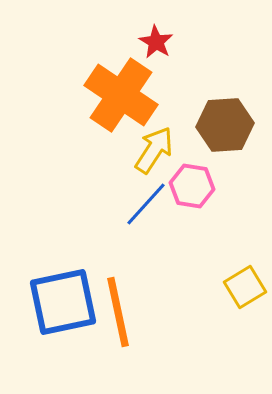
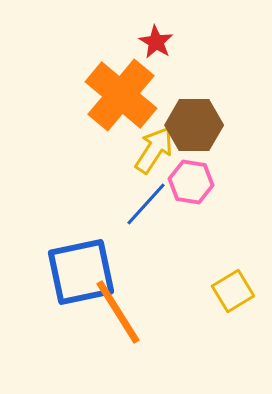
orange cross: rotated 6 degrees clockwise
brown hexagon: moved 31 px left; rotated 4 degrees clockwise
pink hexagon: moved 1 px left, 4 px up
yellow square: moved 12 px left, 4 px down
blue square: moved 18 px right, 30 px up
orange line: rotated 20 degrees counterclockwise
